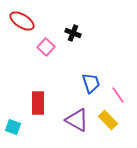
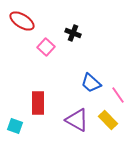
blue trapezoid: rotated 150 degrees clockwise
cyan square: moved 2 px right, 1 px up
